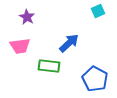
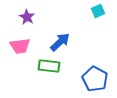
blue arrow: moved 9 px left, 1 px up
